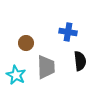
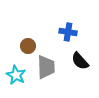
brown circle: moved 2 px right, 3 px down
black semicircle: rotated 144 degrees clockwise
